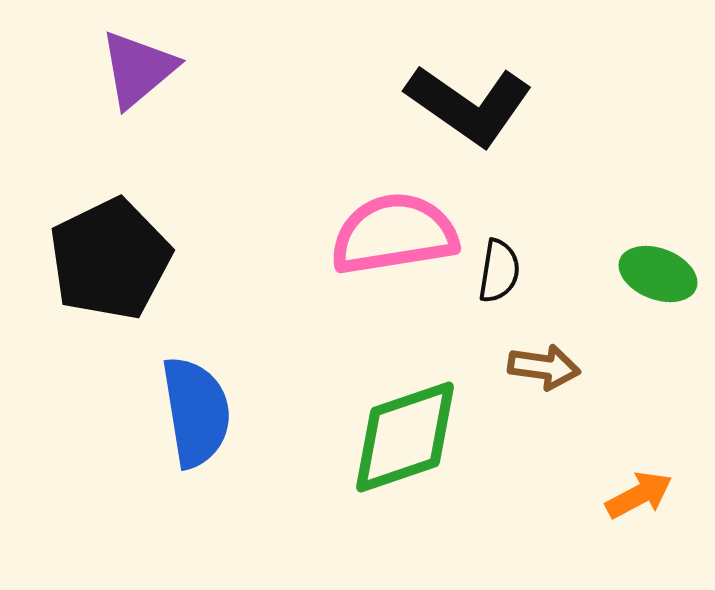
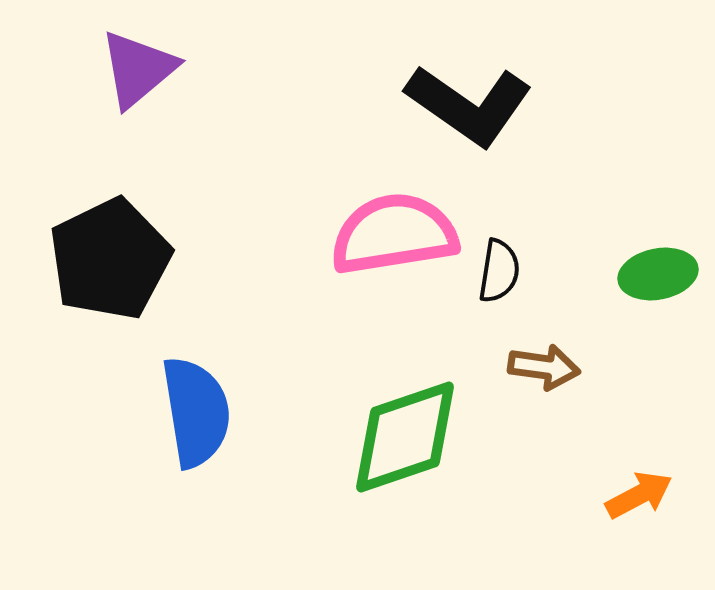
green ellipse: rotated 32 degrees counterclockwise
